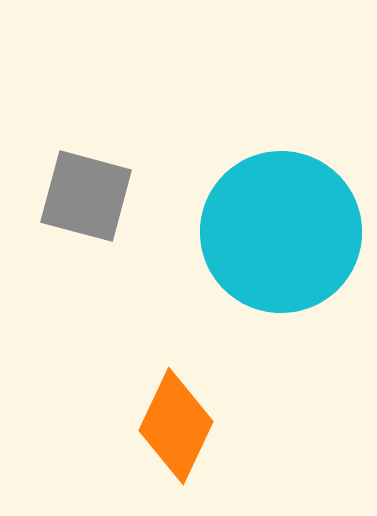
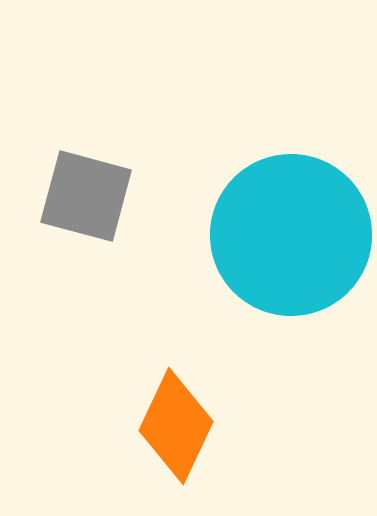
cyan circle: moved 10 px right, 3 px down
